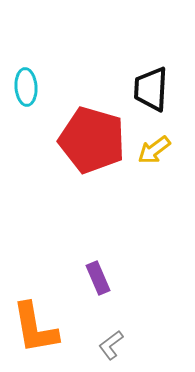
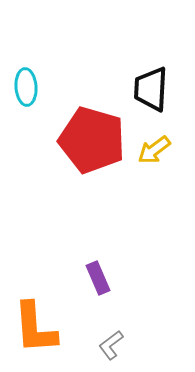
orange L-shape: rotated 6 degrees clockwise
